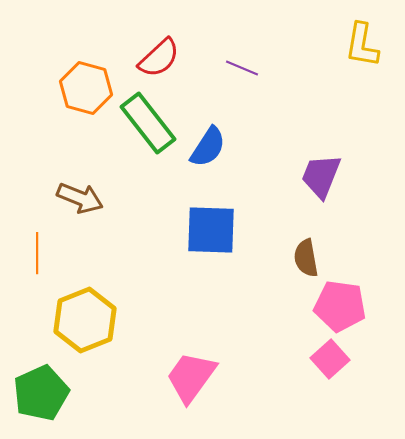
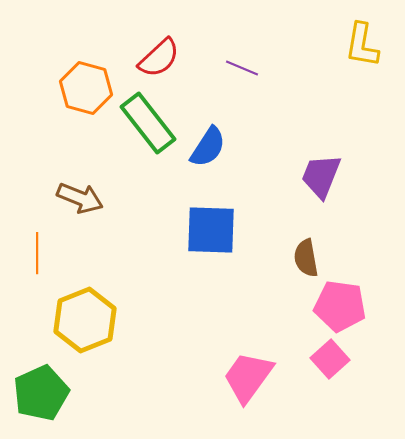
pink trapezoid: moved 57 px right
